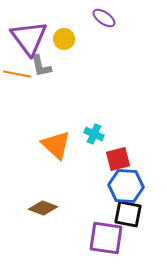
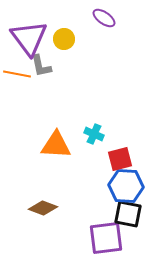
orange triangle: rotated 40 degrees counterclockwise
red square: moved 2 px right
purple square: rotated 15 degrees counterclockwise
